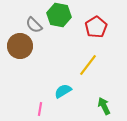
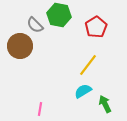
gray semicircle: moved 1 px right
cyan semicircle: moved 20 px right
green arrow: moved 1 px right, 2 px up
